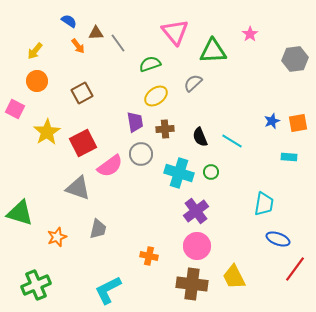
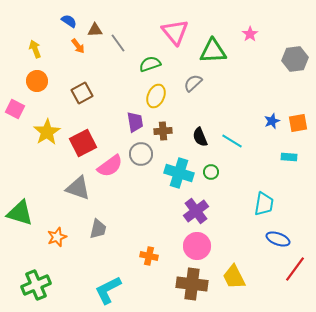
brown triangle at (96, 33): moved 1 px left, 3 px up
yellow arrow at (35, 51): moved 2 px up; rotated 120 degrees clockwise
yellow ellipse at (156, 96): rotated 30 degrees counterclockwise
brown cross at (165, 129): moved 2 px left, 2 px down
